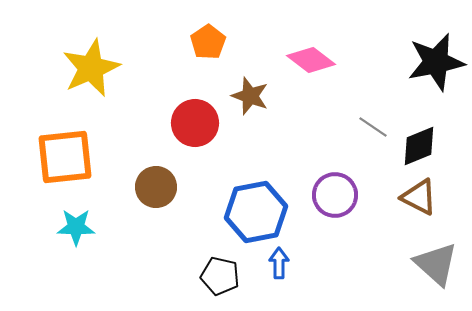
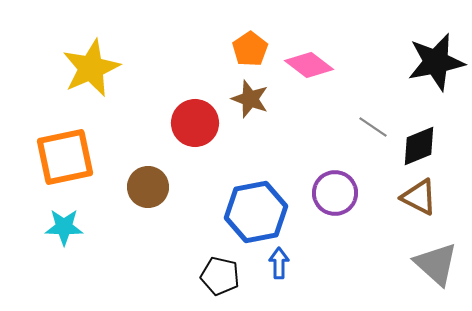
orange pentagon: moved 42 px right, 7 px down
pink diamond: moved 2 px left, 5 px down
brown star: moved 3 px down
orange square: rotated 6 degrees counterclockwise
brown circle: moved 8 px left
purple circle: moved 2 px up
cyan star: moved 12 px left
